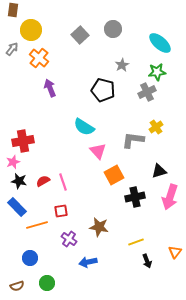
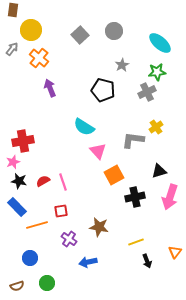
gray circle: moved 1 px right, 2 px down
